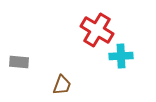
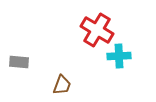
cyan cross: moved 2 px left
